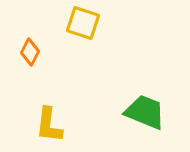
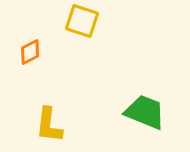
yellow square: moved 1 px left, 2 px up
orange diamond: rotated 36 degrees clockwise
